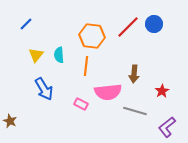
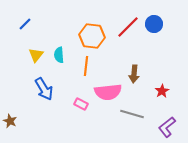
blue line: moved 1 px left
gray line: moved 3 px left, 3 px down
